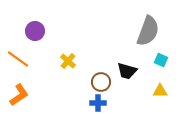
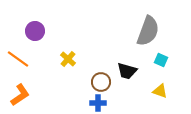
yellow cross: moved 2 px up
yellow triangle: rotated 21 degrees clockwise
orange L-shape: moved 1 px right
